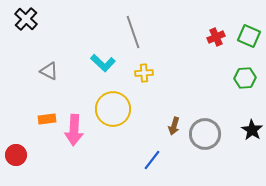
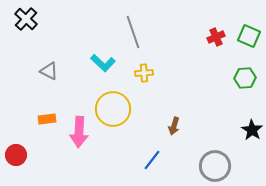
pink arrow: moved 5 px right, 2 px down
gray circle: moved 10 px right, 32 px down
